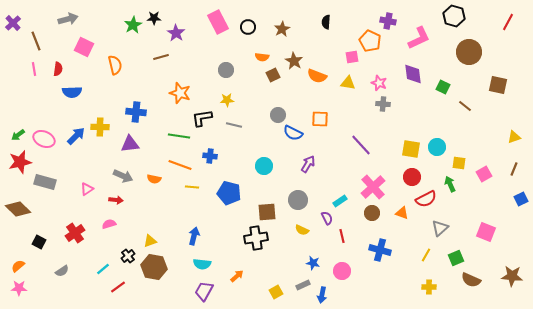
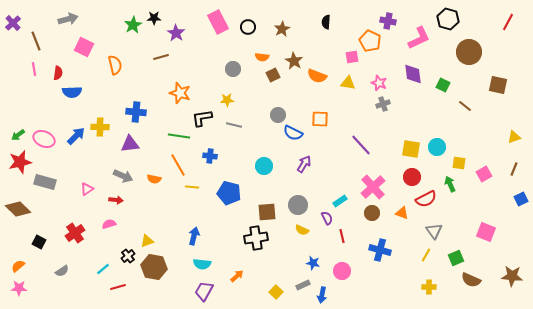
black hexagon at (454, 16): moved 6 px left, 3 px down
red semicircle at (58, 69): moved 4 px down
gray circle at (226, 70): moved 7 px right, 1 px up
green square at (443, 87): moved 2 px up
gray cross at (383, 104): rotated 24 degrees counterclockwise
purple arrow at (308, 164): moved 4 px left
orange line at (180, 165): moved 2 px left; rotated 40 degrees clockwise
gray circle at (298, 200): moved 5 px down
gray triangle at (440, 228): moved 6 px left, 3 px down; rotated 24 degrees counterclockwise
yellow triangle at (150, 241): moved 3 px left
red line at (118, 287): rotated 21 degrees clockwise
yellow square at (276, 292): rotated 16 degrees counterclockwise
